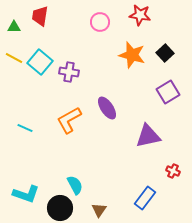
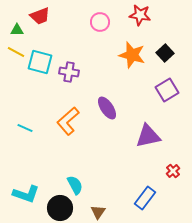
red trapezoid: rotated 120 degrees counterclockwise
green triangle: moved 3 px right, 3 px down
yellow line: moved 2 px right, 6 px up
cyan square: rotated 25 degrees counterclockwise
purple square: moved 1 px left, 2 px up
orange L-shape: moved 1 px left, 1 px down; rotated 12 degrees counterclockwise
red cross: rotated 24 degrees clockwise
brown triangle: moved 1 px left, 2 px down
